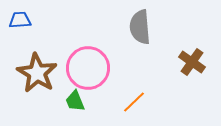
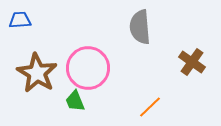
orange line: moved 16 px right, 5 px down
